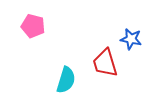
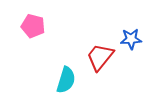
blue star: rotated 15 degrees counterclockwise
red trapezoid: moved 5 px left, 6 px up; rotated 56 degrees clockwise
